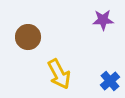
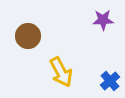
brown circle: moved 1 px up
yellow arrow: moved 2 px right, 2 px up
